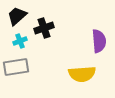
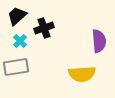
cyan cross: rotated 24 degrees counterclockwise
